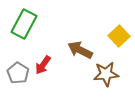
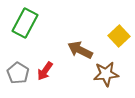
green rectangle: moved 1 px right, 1 px up
red arrow: moved 2 px right, 6 px down
